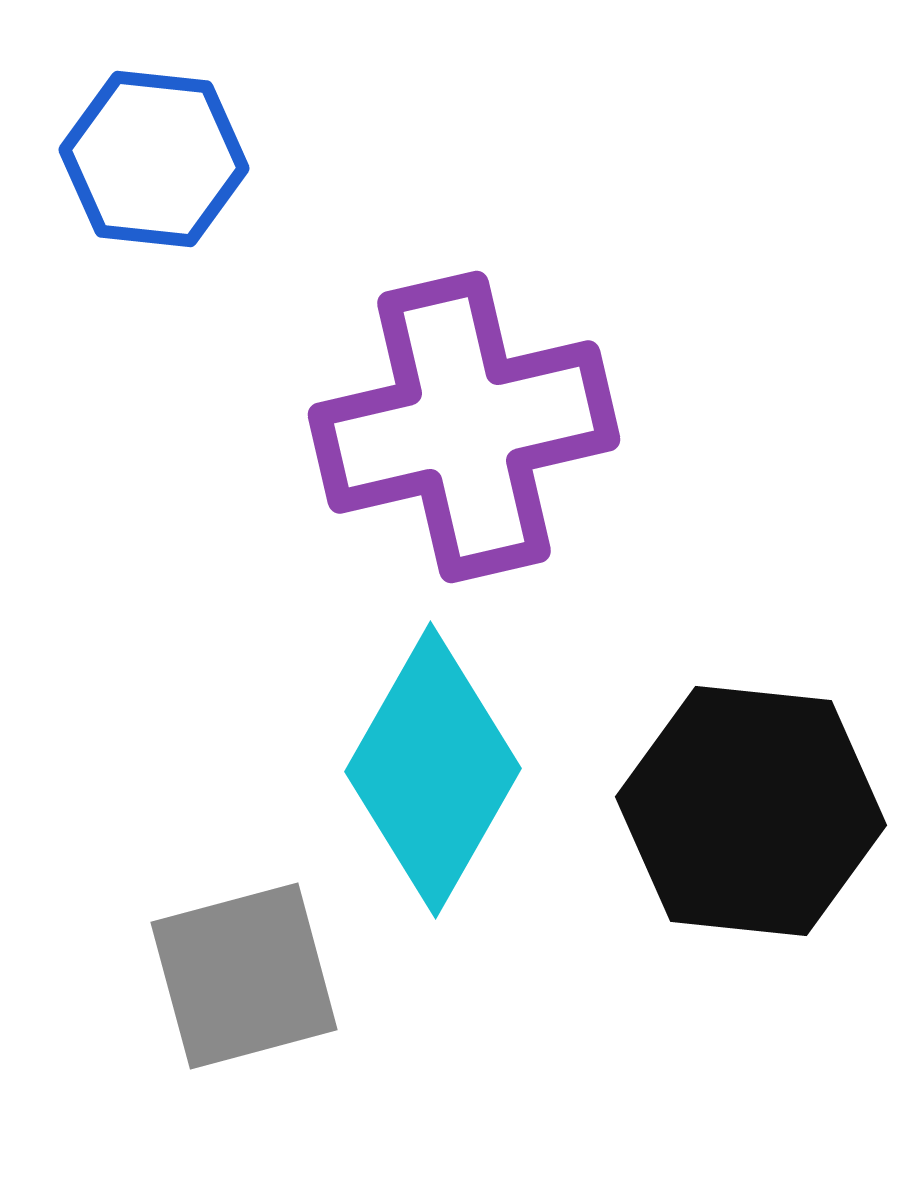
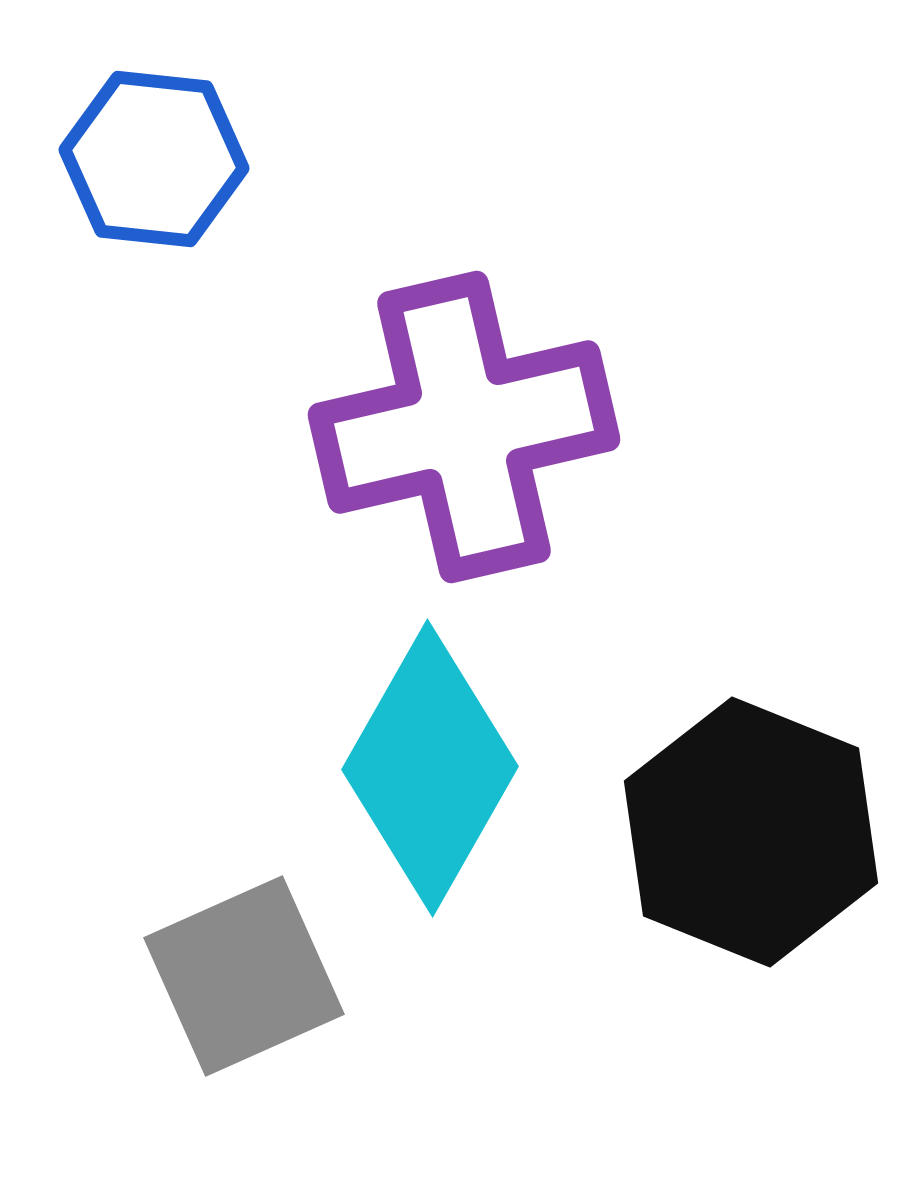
cyan diamond: moved 3 px left, 2 px up
black hexagon: moved 21 px down; rotated 16 degrees clockwise
gray square: rotated 9 degrees counterclockwise
